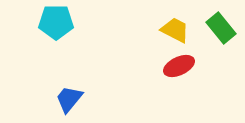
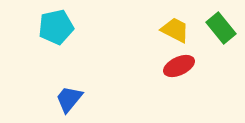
cyan pentagon: moved 5 px down; rotated 12 degrees counterclockwise
